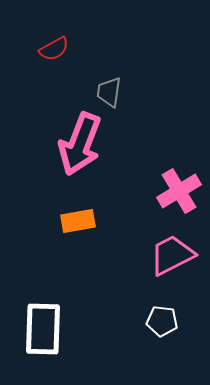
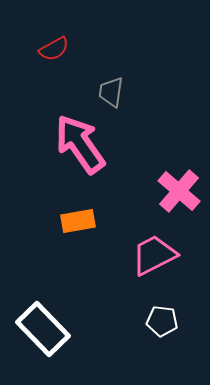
gray trapezoid: moved 2 px right
pink arrow: rotated 124 degrees clockwise
pink cross: rotated 18 degrees counterclockwise
pink trapezoid: moved 18 px left
white rectangle: rotated 46 degrees counterclockwise
